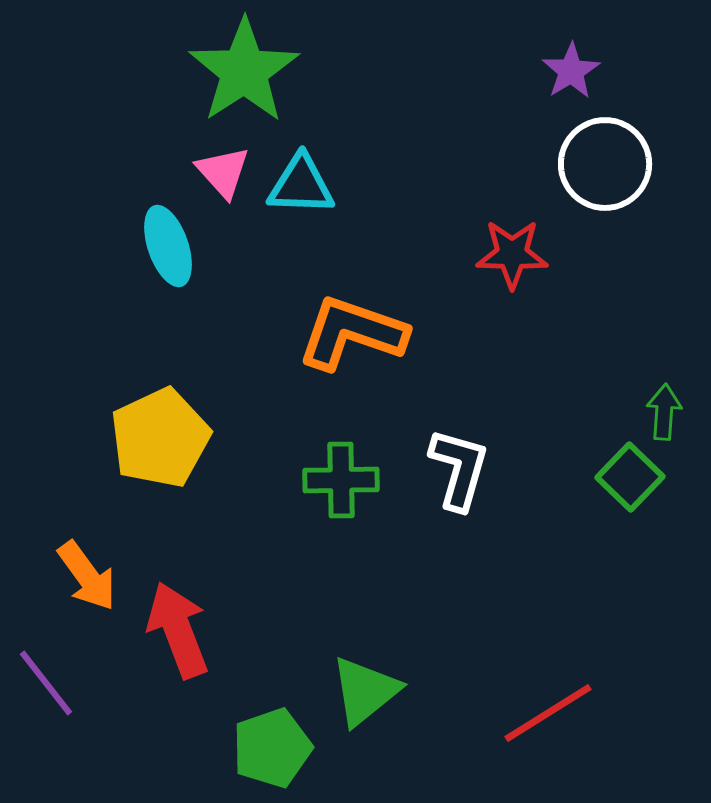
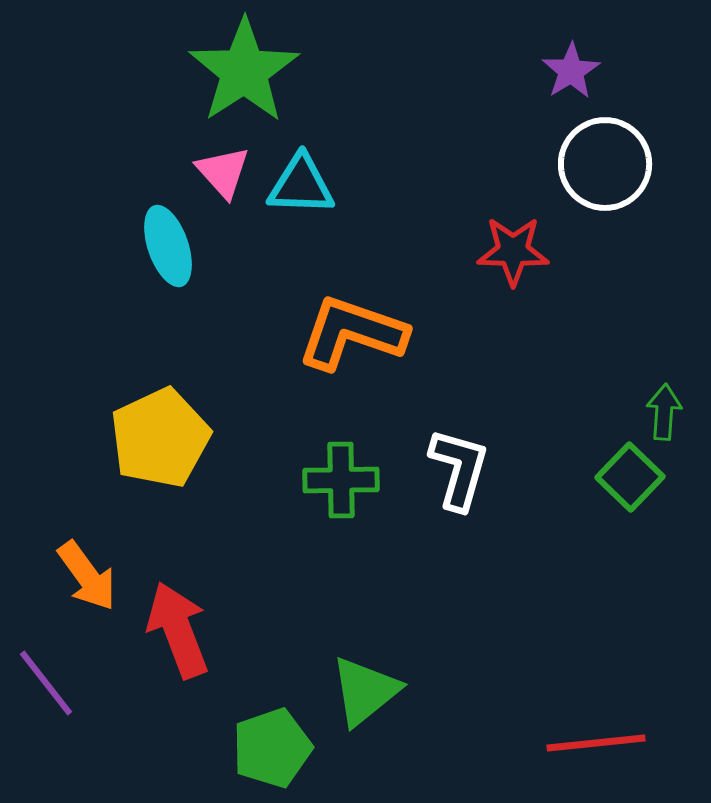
red star: moved 1 px right, 3 px up
red line: moved 48 px right, 30 px down; rotated 26 degrees clockwise
